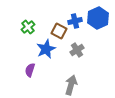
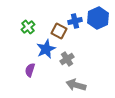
gray cross: moved 10 px left, 9 px down
gray arrow: moved 5 px right; rotated 90 degrees counterclockwise
